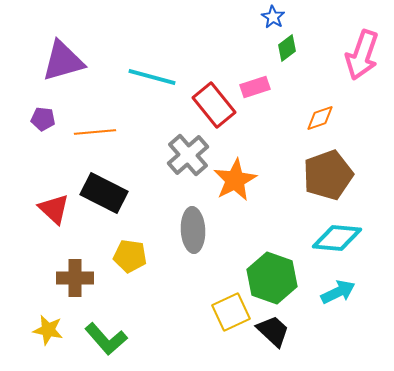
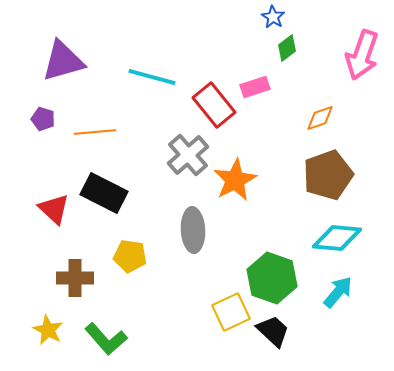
purple pentagon: rotated 10 degrees clockwise
cyan arrow: rotated 24 degrees counterclockwise
yellow star: rotated 16 degrees clockwise
